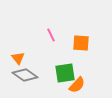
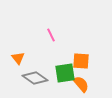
orange square: moved 18 px down
gray diamond: moved 10 px right, 3 px down
orange semicircle: moved 4 px right, 1 px up; rotated 84 degrees counterclockwise
